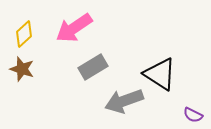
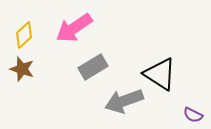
yellow diamond: moved 1 px down
